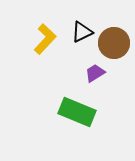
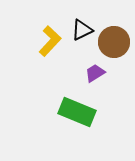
black triangle: moved 2 px up
yellow L-shape: moved 5 px right, 2 px down
brown circle: moved 1 px up
